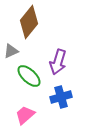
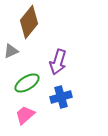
green ellipse: moved 2 px left, 7 px down; rotated 75 degrees counterclockwise
